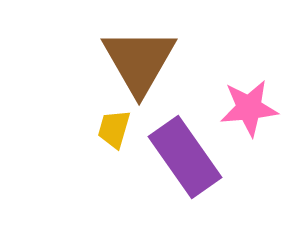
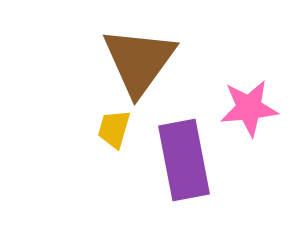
brown triangle: rotated 6 degrees clockwise
purple rectangle: moved 1 px left, 3 px down; rotated 24 degrees clockwise
